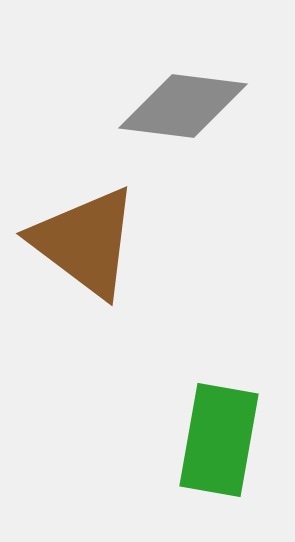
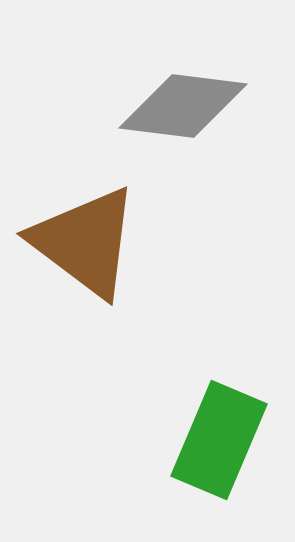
green rectangle: rotated 13 degrees clockwise
